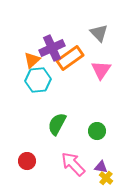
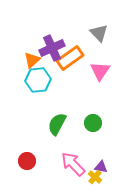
pink triangle: moved 1 px left, 1 px down
green circle: moved 4 px left, 8 px up
yellow cross: moved 11 px left, 1 px up
